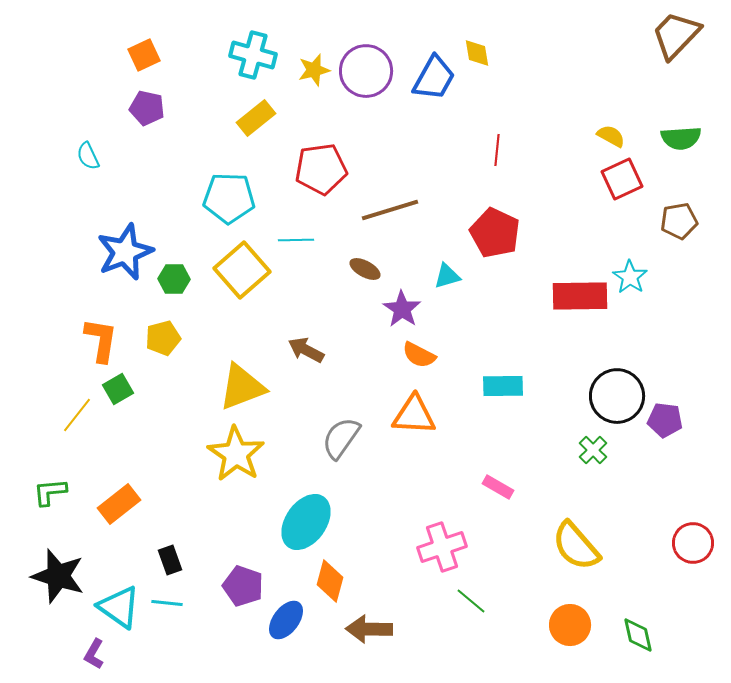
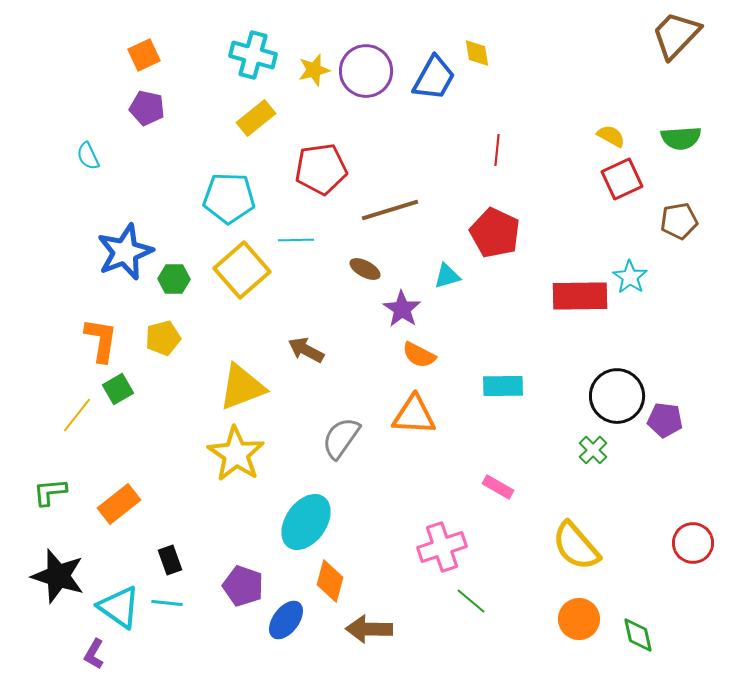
orange circle at (570, 625): moved 9 px right, 6 px up
